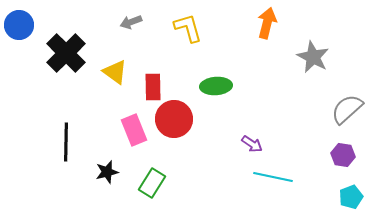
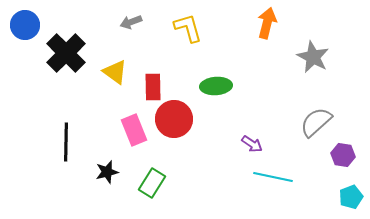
blue circle: moved 6 px right
gray semicircle: moved 31 px left, 13 px down
